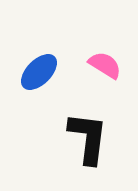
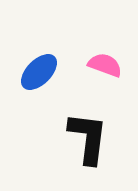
pink semicircle: rotated 12 degrees counterclockwise
